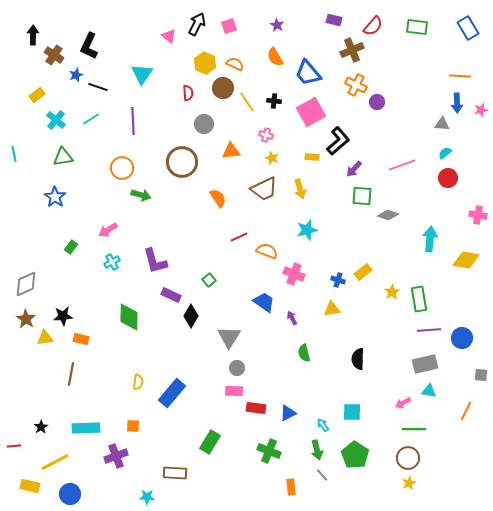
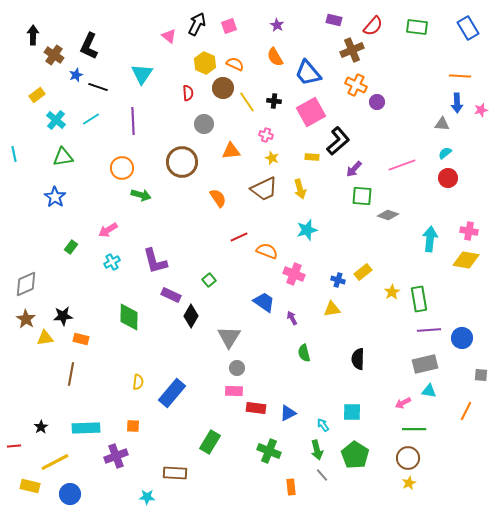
pink cross at (478, 215): moved 9 px left, 16 px down
